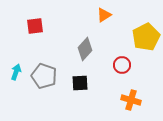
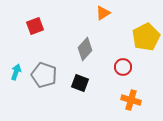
orange triangle: moved 1 px left, 2 px up
red square: rotated 12 degrees counterclockwise
red circle: moved 1 px right, 2 px down
gray pentagon: moved 1 px up
black square: rotated 24 degrees clockwise
